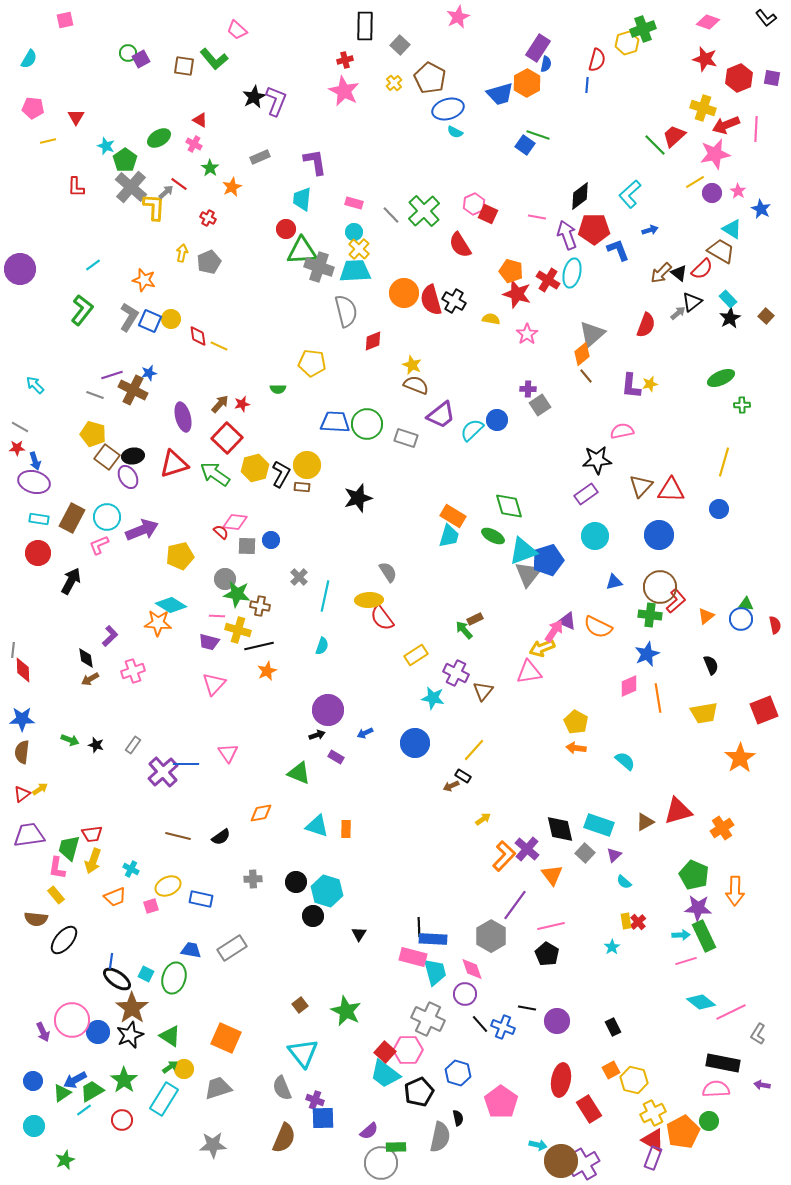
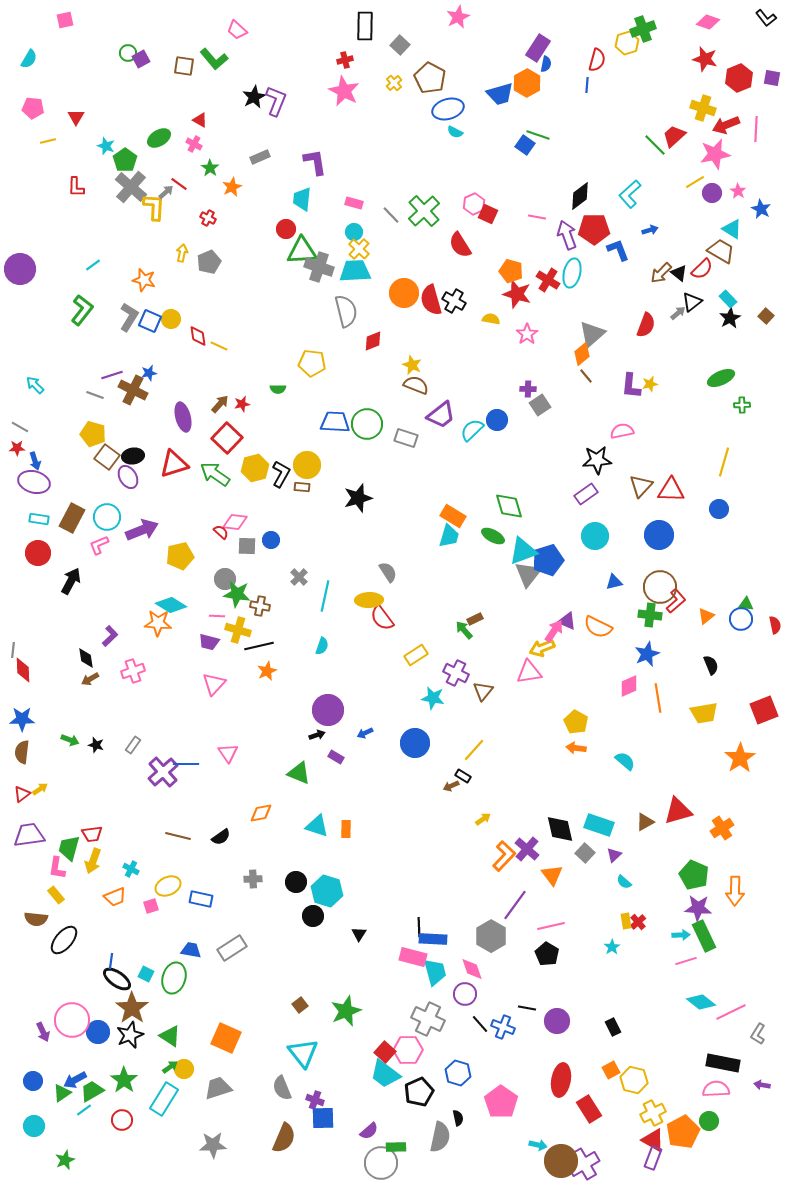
green star at (346, 1011): rotated 24 degrees clockwise
